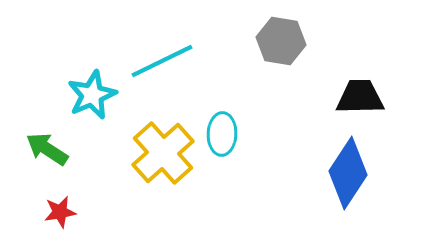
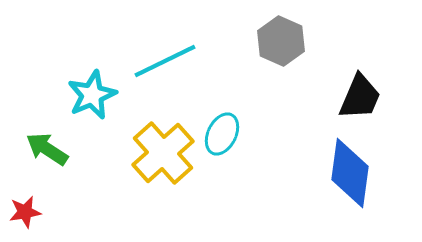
gray hexagon: rotated 15 degrees clockwise
cyan line: moved 3 px right
black trapezoid: rotated 114 degrees clockwise
cyan ellipse: rotated 24 degrees clockwise
blue diamond: moved 2 px right; rotated 26 degrees counterclockwise
red star: moved 35 px left
